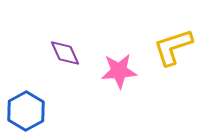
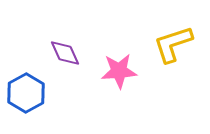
yellow L-shape: moved 3 px up
blue hexagon: moved 18 px up
